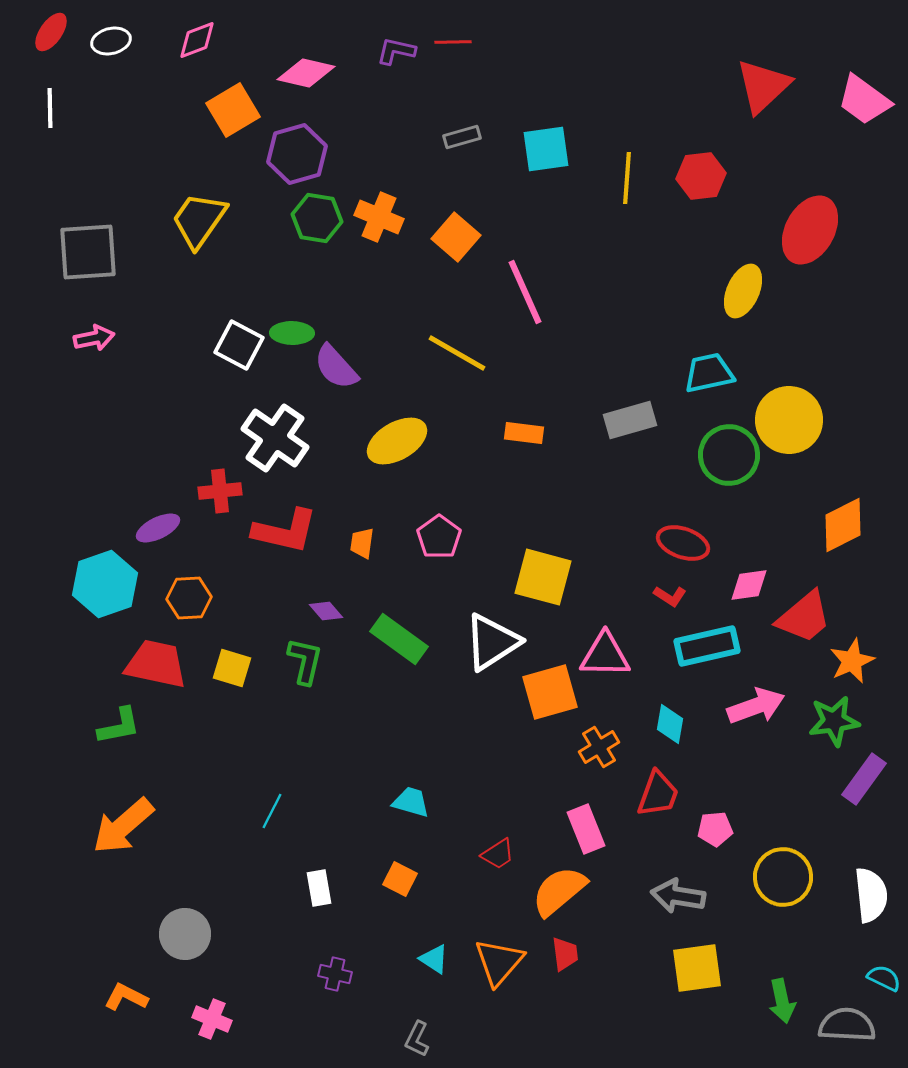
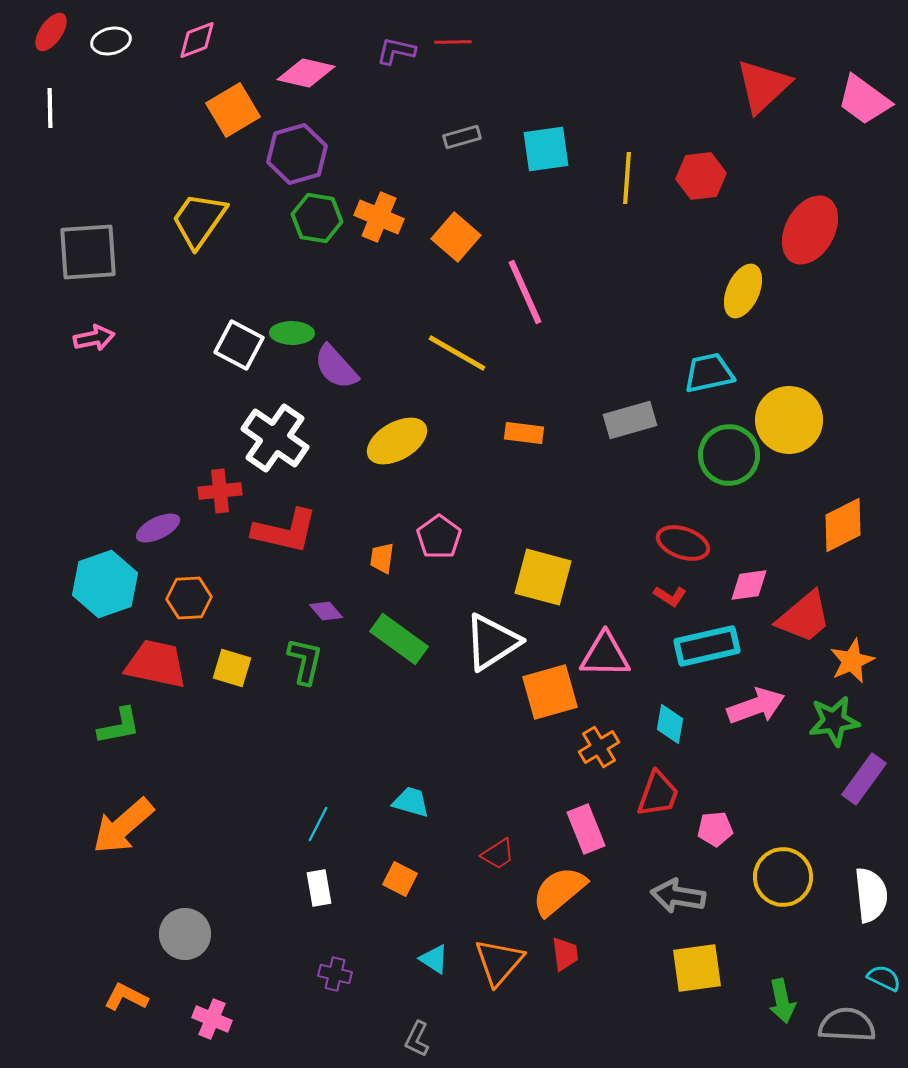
orange trapezoid at (362, 543): moved 20 px right, 15 px down
cyan line at (272, 811): moved 46 px right, 13 px down
